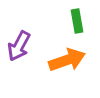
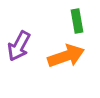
orange arrow: moved 1 px left, 4 px up
